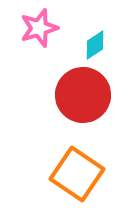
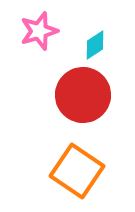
pink star: moved 3 px down
orange square: moved 3 px up
